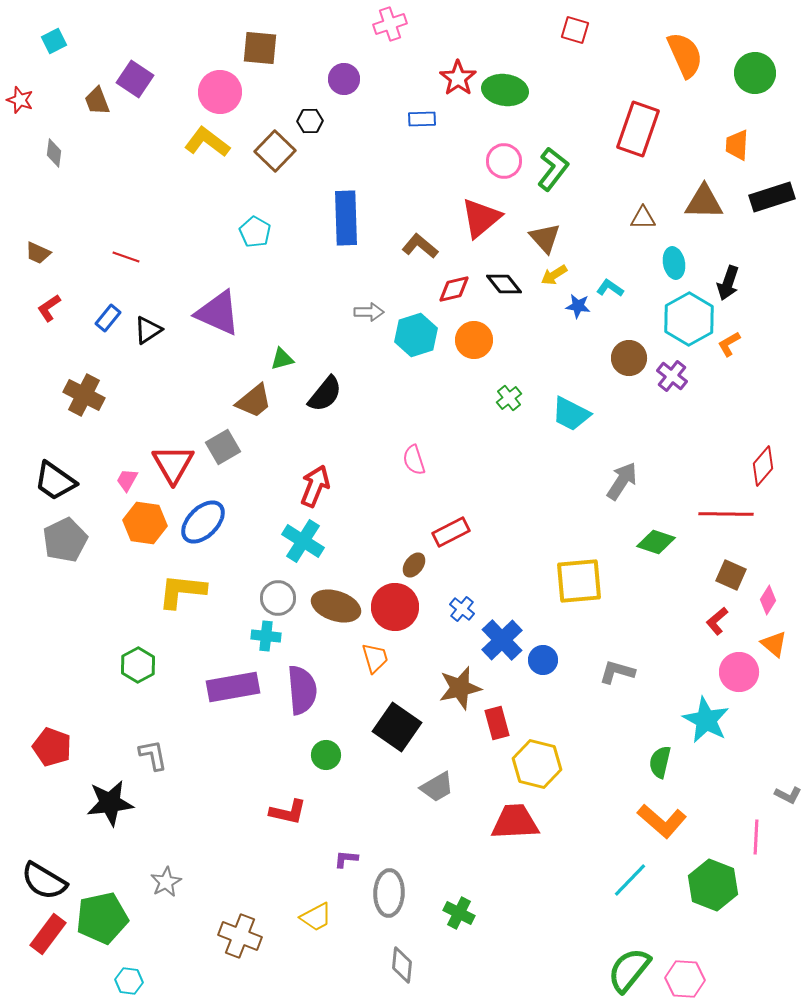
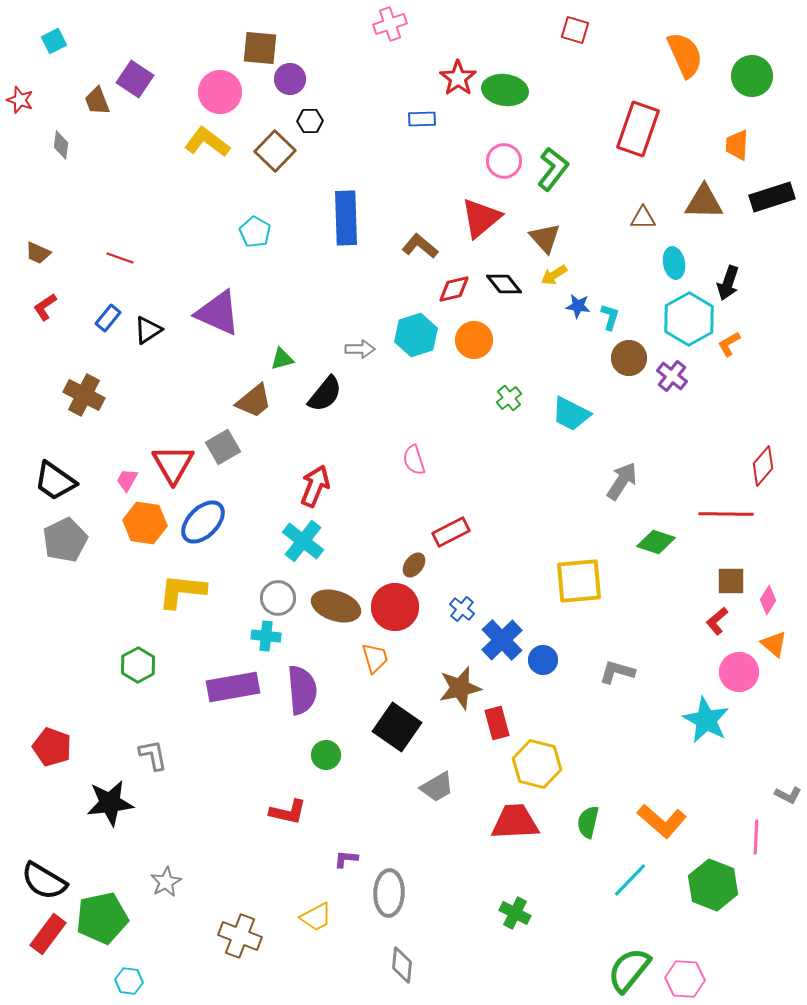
green circle at (755, 73): moved 3 px left, 3 px down
purple circle at (344, 79): moved 54 px left
gray diamond at (54, 153): moved 7 px right, 8 px up
red line at (126, 257): moved 6 px left, 1 px down
cyan L-shape at (610, 288): moved 29 px down; rotated 72 degrees clockwise
red L-shape at (49, 308): moved 4 px left, 1 px up
gray arrow at (369, 312): moved 9 px left, 37 px down
cyan cross at (303, 541): rotated 6 degrees clockwise
brown square at (731, 575): moved 6 px down; rotated 24 degrees counterclockwise
green semicircle at (660, 762): moved 72 px left, 60 px down
green cross at (459, 913): moved 56 px right
